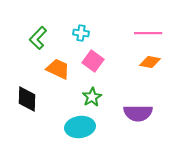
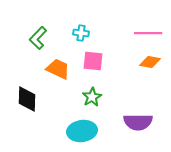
pink square: rotated 30 degrees counterclockwise
purple semicircle: moved 9 px down
cyan ellipse: moved 2 px right, 4 px down
